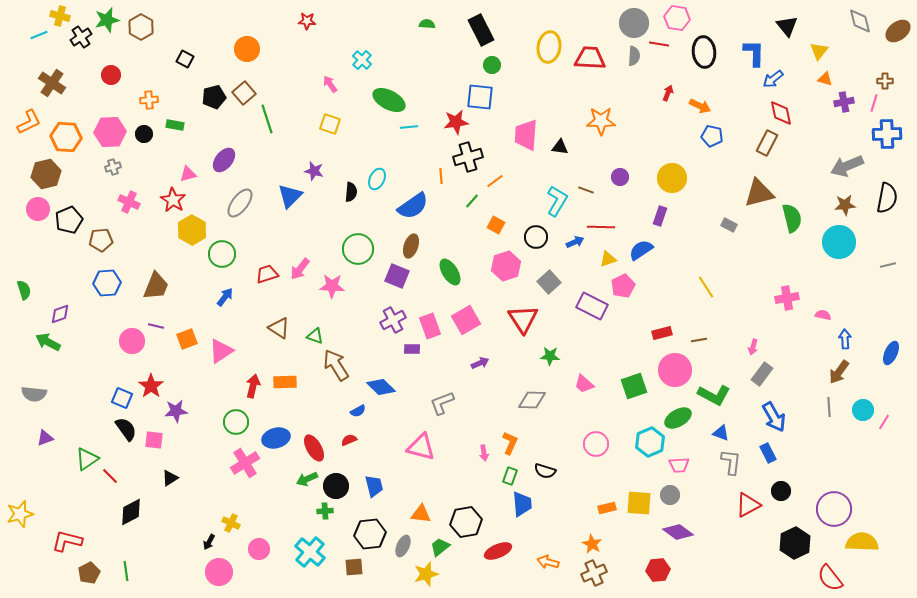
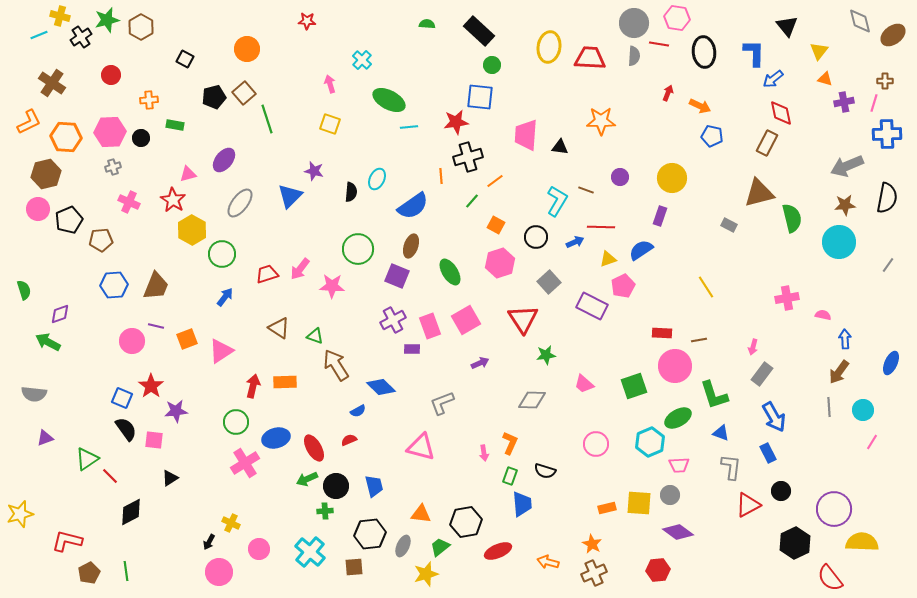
black rectangle at (481, 30): moved 2 px left, 1 px down; rotated 20 degrees counterclockwise
brown ellipse at (898, 31): moved 5 px left, 4 px down
pink arrow at (330, 84): rotated 18 degrees clockwise
black circle at (144, 134): moved 3 px left, 4 px down
gray line at (888, 265): rotated 42 degrees counterclockwise
pink hexagon at (506, 266): moved 6 px left, 3 px up
blue hexagon at (107, 283): moved 7 px right, 2 px down
red rectangle at (662, 333): rotated 18 degrees clockwise
blue ellipse at (891, 353): moved 10 px down
green star at (550, 356): moved 4 px left, 1 px up; rotated 12 degrees counterclockwise
pink circle at (675, 370): moved 4 px up
green L-shape at (714, 395): rotated 44 degrees clockwise
pink line at (884, 422): moved 12 px left, 20 px down
gray L-shape at (731, 462): moved 5 px down
